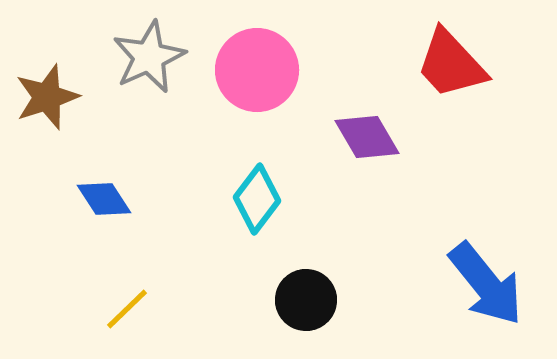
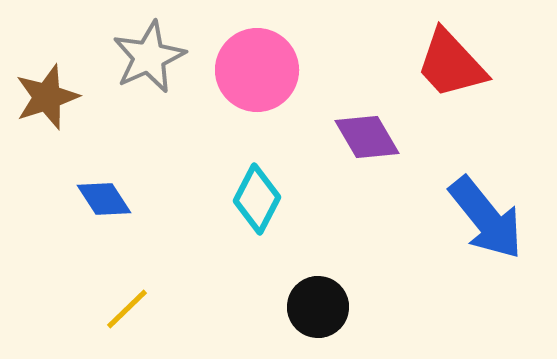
cyan diamond: rotated 10 degrees counterclockwise
blue arrow: moved 66 px up
black circle: moved 12 px right, 7 px down
